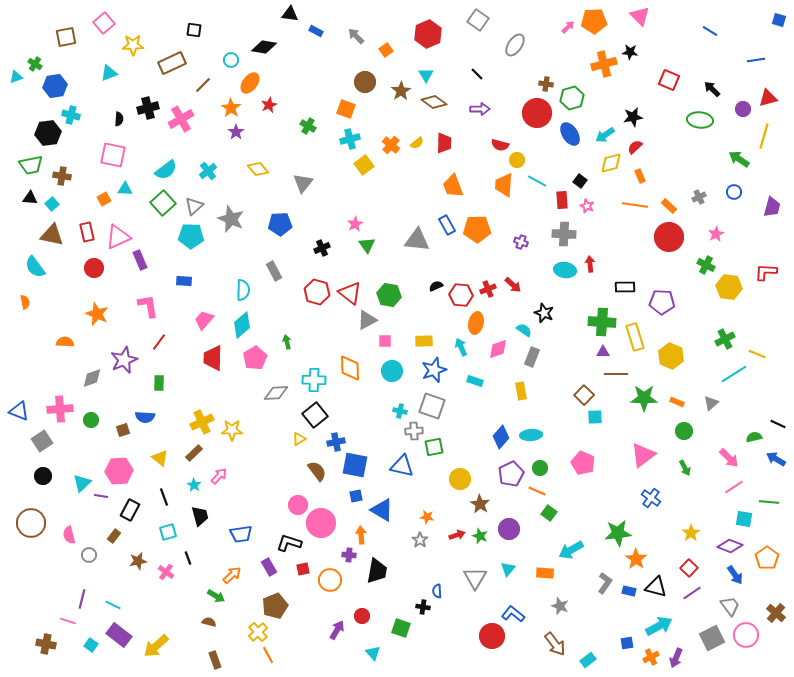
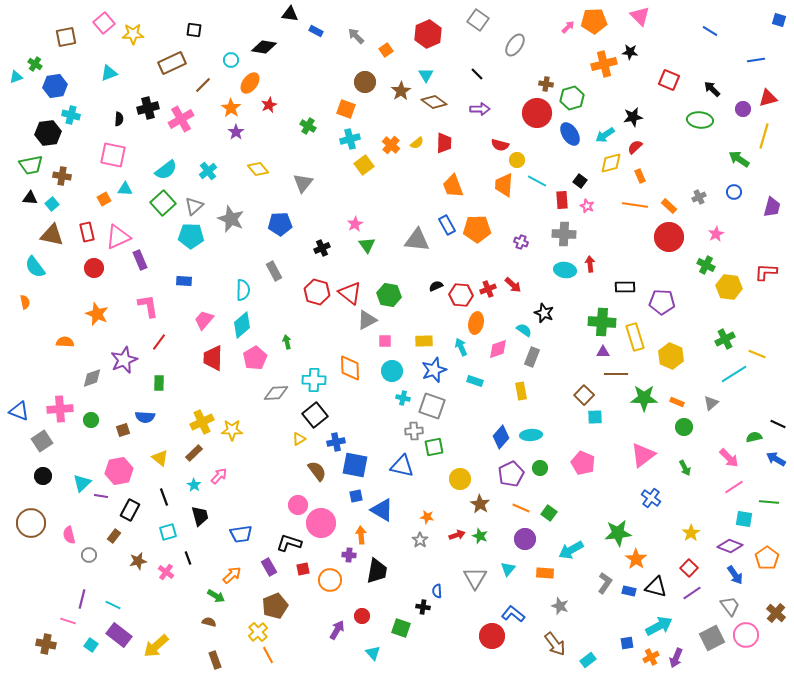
yellow star at (133, 45): moved 11 px up
cyan cross at (400, 411): moved 3 px right, 13 px up
green circle at (684, 431): moved 4 px up
pink hexagon at (119, 471): rotated 8 degrees counterclockwise
orange line at (537, 491): moved 16 px left, 17 px down
purple circle at (509, 529): moved 16 px right, 10 px down
